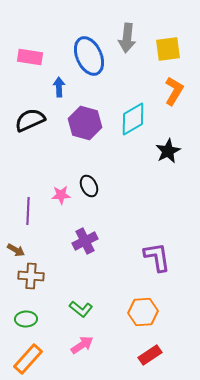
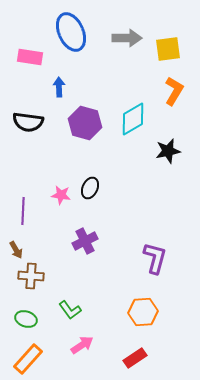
gray arrow: rotated 96 degrees counterclockwise
blue ellipse: moved 18 px left, 24 px up
black semicircle: moved 2 px left, 2 px down; rotated 148 degrees counterclockwise
black star: rotated 15 degrees clockwise
black ellipse: moved 1 px right, 2 px down; rotated 50 degrees clockwise
pink star: rotated 12 degrees clockwise
purple line: moved 5 px left
brown arrow: rotated 30 degrees clockwise
purple L-shape: moved 2 px left, 1 px down; rotated 24 degrees clockwise
green L-shape: moved 11 px left, 1 px down; rotated 15 degrees clockwise
green ellipse: rotated 20 degrees clockwise
red rectangle: moved 15 px left, 3 px down
